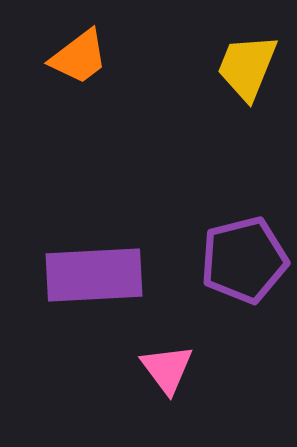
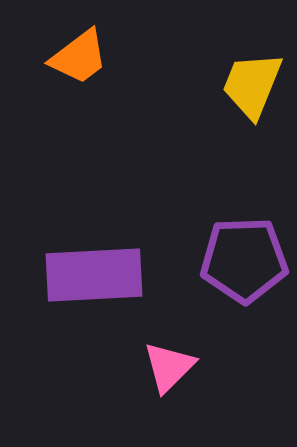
yellow trapezoid: moved 5 px right, 18 px down
purple pentagon: rotated 12 degrees clockwise
pink triangle: moved 2 px right, 2 px up; rotated 22 degrees clockwise
